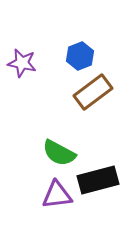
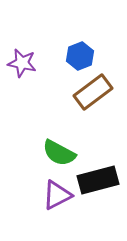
purple triangle: rotated 20 degrees counterclockwise
